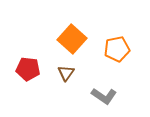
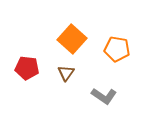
orange pentagon: rotated 20 degrees clockwise
red pentagon: moved 1 px left, 1 px up
